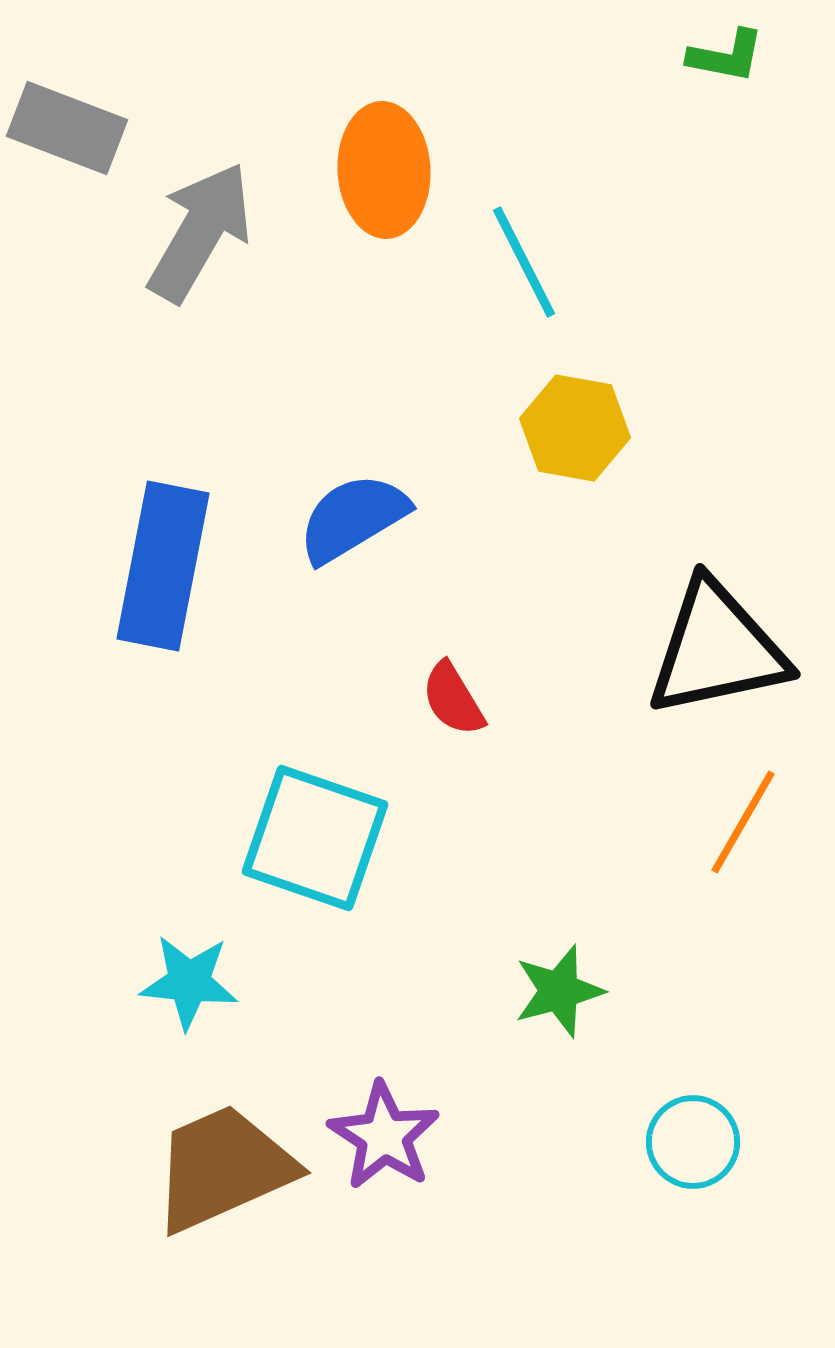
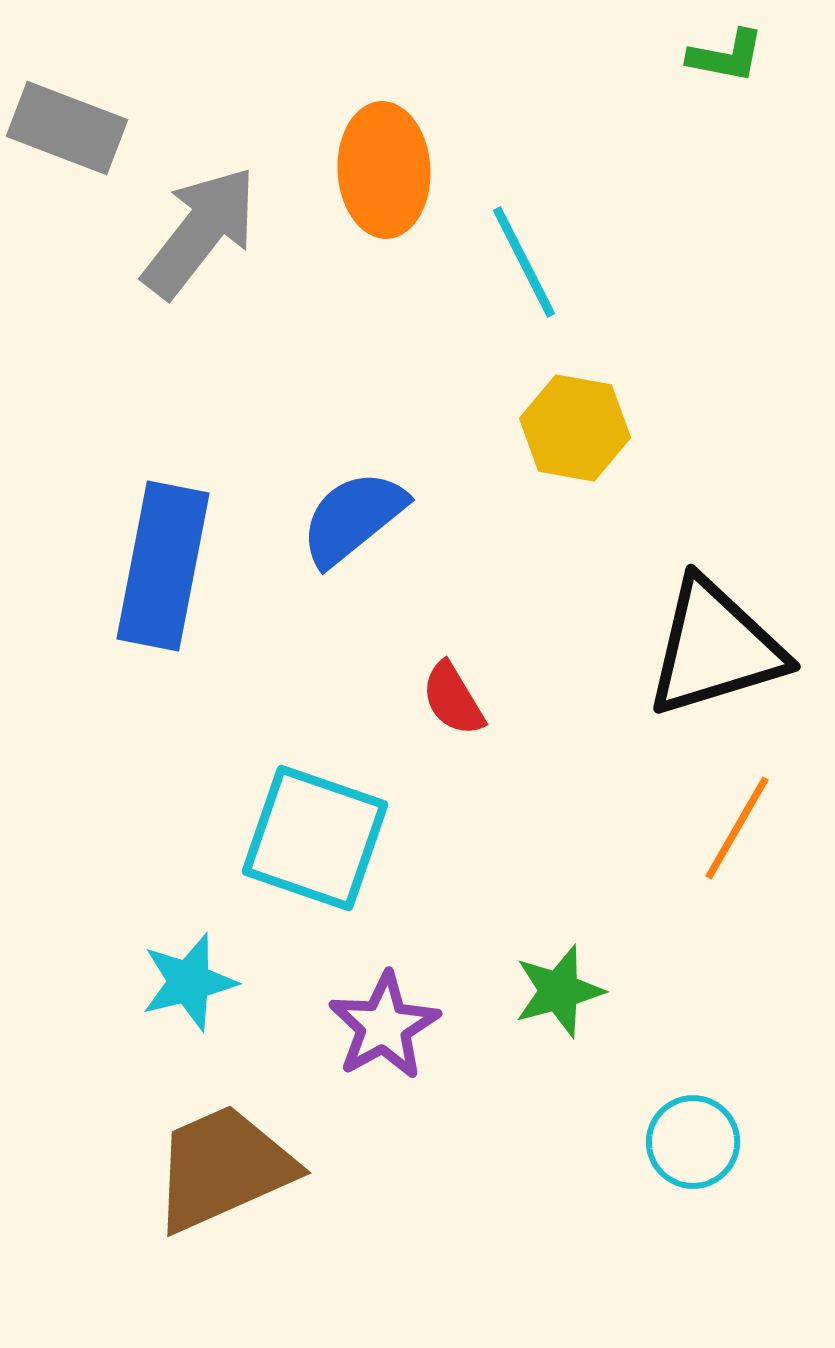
gray arrow: rotated 8 degrees clockwise
blue semicircle: rotated 8 degrees counterclockwise
black triangle: moved 2 px left, 1 px up; rotated 5 degrees counterclockwise
orange line: moved 6 px left, 6 px down
cyan star: rotated 20 degrees counterclockwise
purple star: moved 110 px up; rotated 10 degrees clockwise
